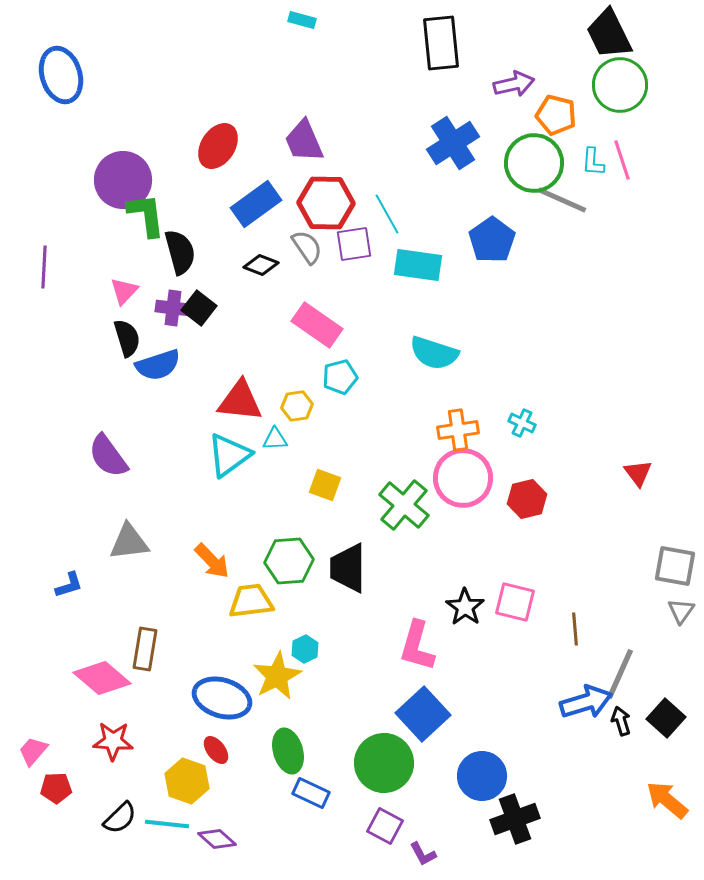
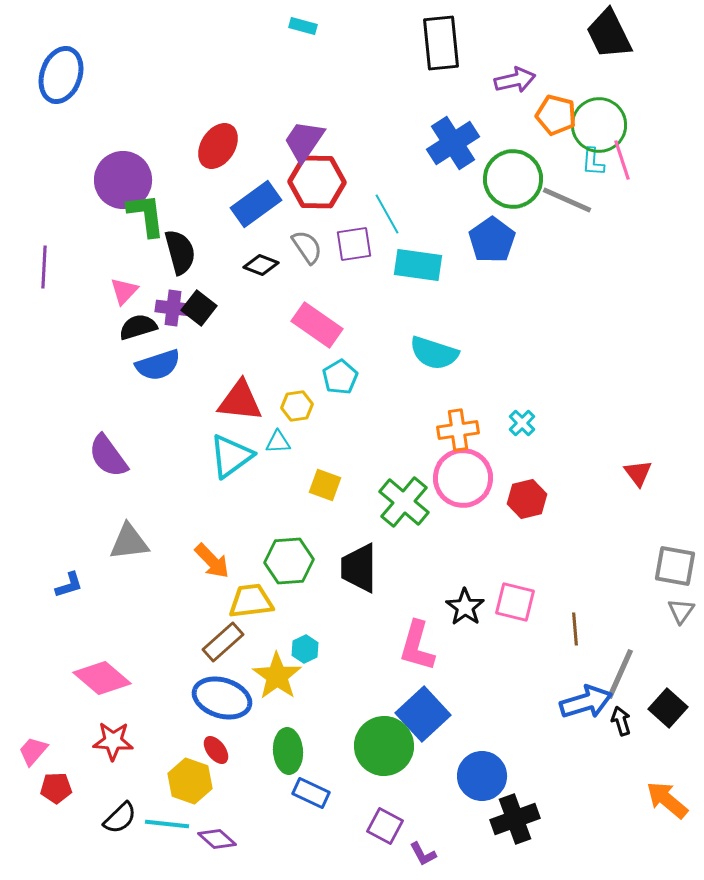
cyan rectangle at (302, 20): moved 1 px right, 6 px down
blue ellipse at (61, 75): rotated 36 degrees clockwise
purple arrow at (514, 84): moved 1 px right, 4 px up
green circle at (620, 85): moved 21 px left, 40 px down
purple trapezoid at (304, 141): rotated 57 degrees clockwise
green circle at (534, 163): moved 21 px left, 16 px down
gray line at (562, 200): moved 5 px right
red hexagon at (326, 203): moved 9 px left, 21 px up
black semicircle at (127, 338): moved 11 px right, 11 px up; rotated 90 degrees counterclockwise
cyan pentagon at (340, 377): rotated 16 degrees counterclockwise
cyan cross at (522, 423): rotated 20 degrees clockwise
cyan triangle at (275, 439): moved 3 px right, 3 px down
cyan triangle at (229, 455): moved 2 px right, 1 px down
green cross at (404, 505): moved 3 px up
black trapezoid at (348, 568): moved 11 px right
brown rectangle at (145, 649): moved 78 px right, 7 px up; rotated 39 degrees clockwise
yellow star at (277, 676): rotated 9 degrees counterclockwise
black square at (666, 718): moved 2 px right, 10 px up
green ellipse at (288, 751): rotated 12 degrees clockwise
green circle at (384, 763): moved 17 px up
yellow hexagon at (187, 781): moved 3 px right
